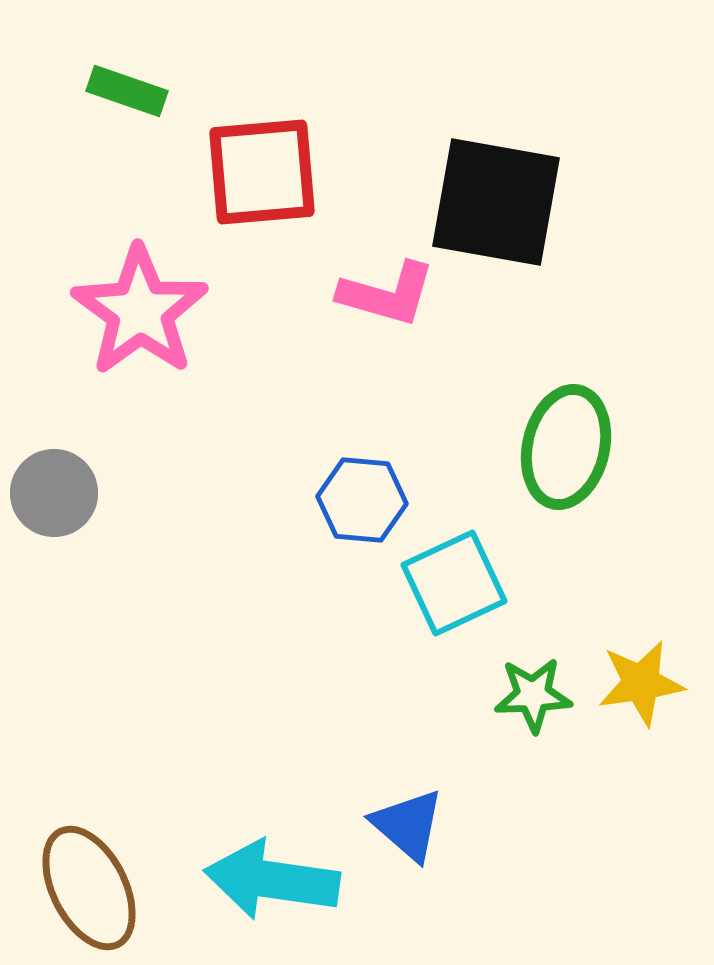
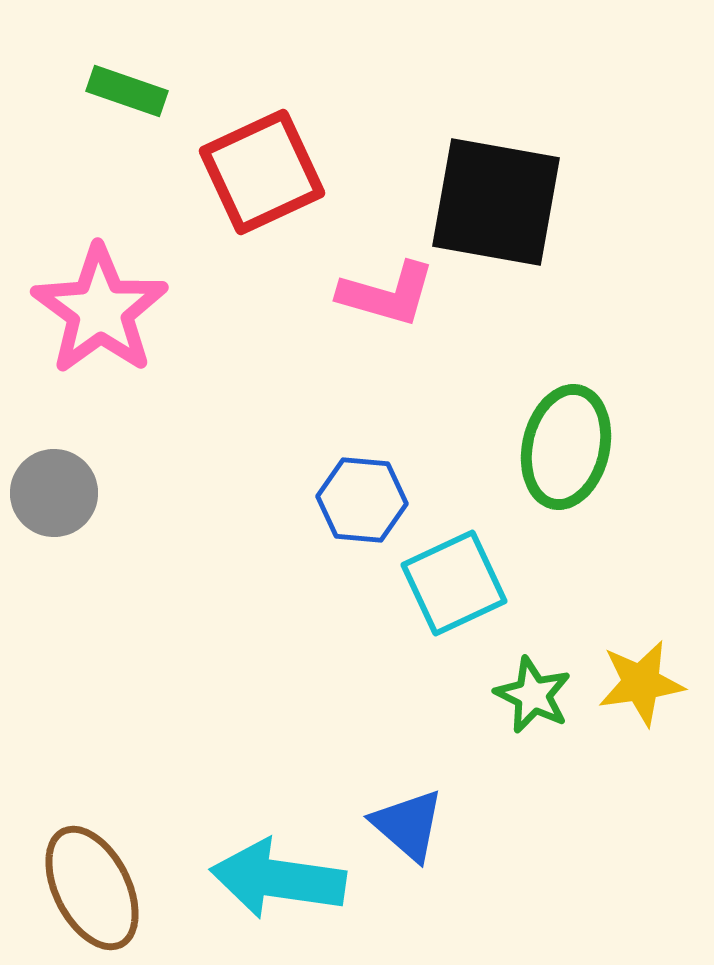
red square: rotated 20 degrees counterclockwise
pink star: moved 40 px left, 1 px up
green star: rotated 28 degrees clockwise
cyan arrow: moved 6 px right, 1 px up
brown ellipse: moved 3 px right
